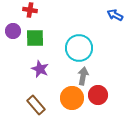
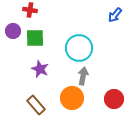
blue arrow: rotated 77 degrees counterclockwise
red circle: moved 16 px right, 4 px down
